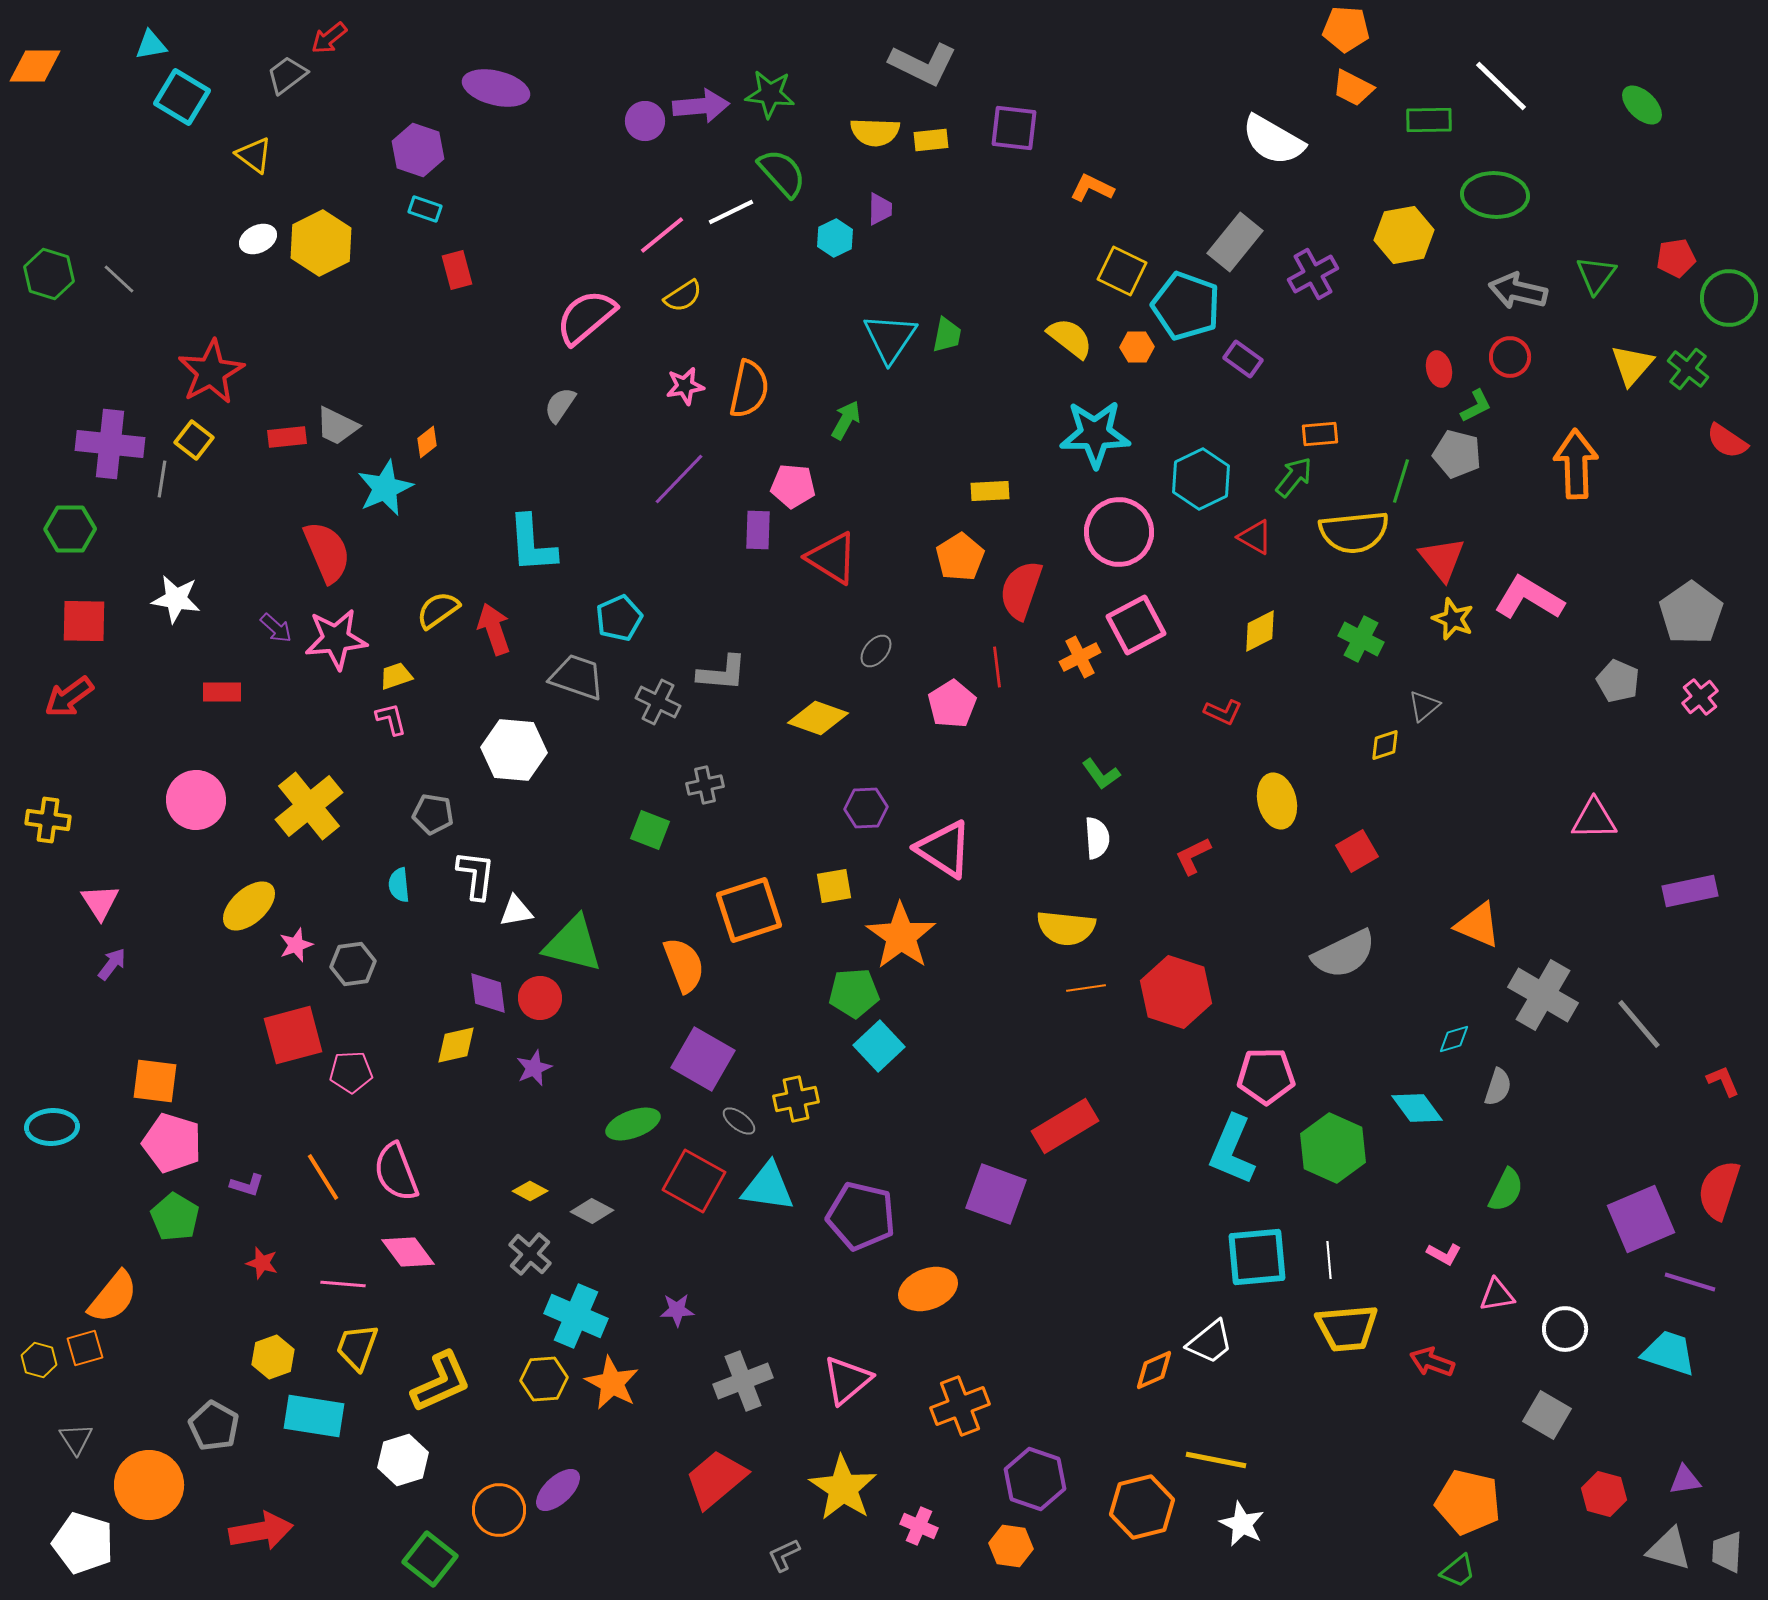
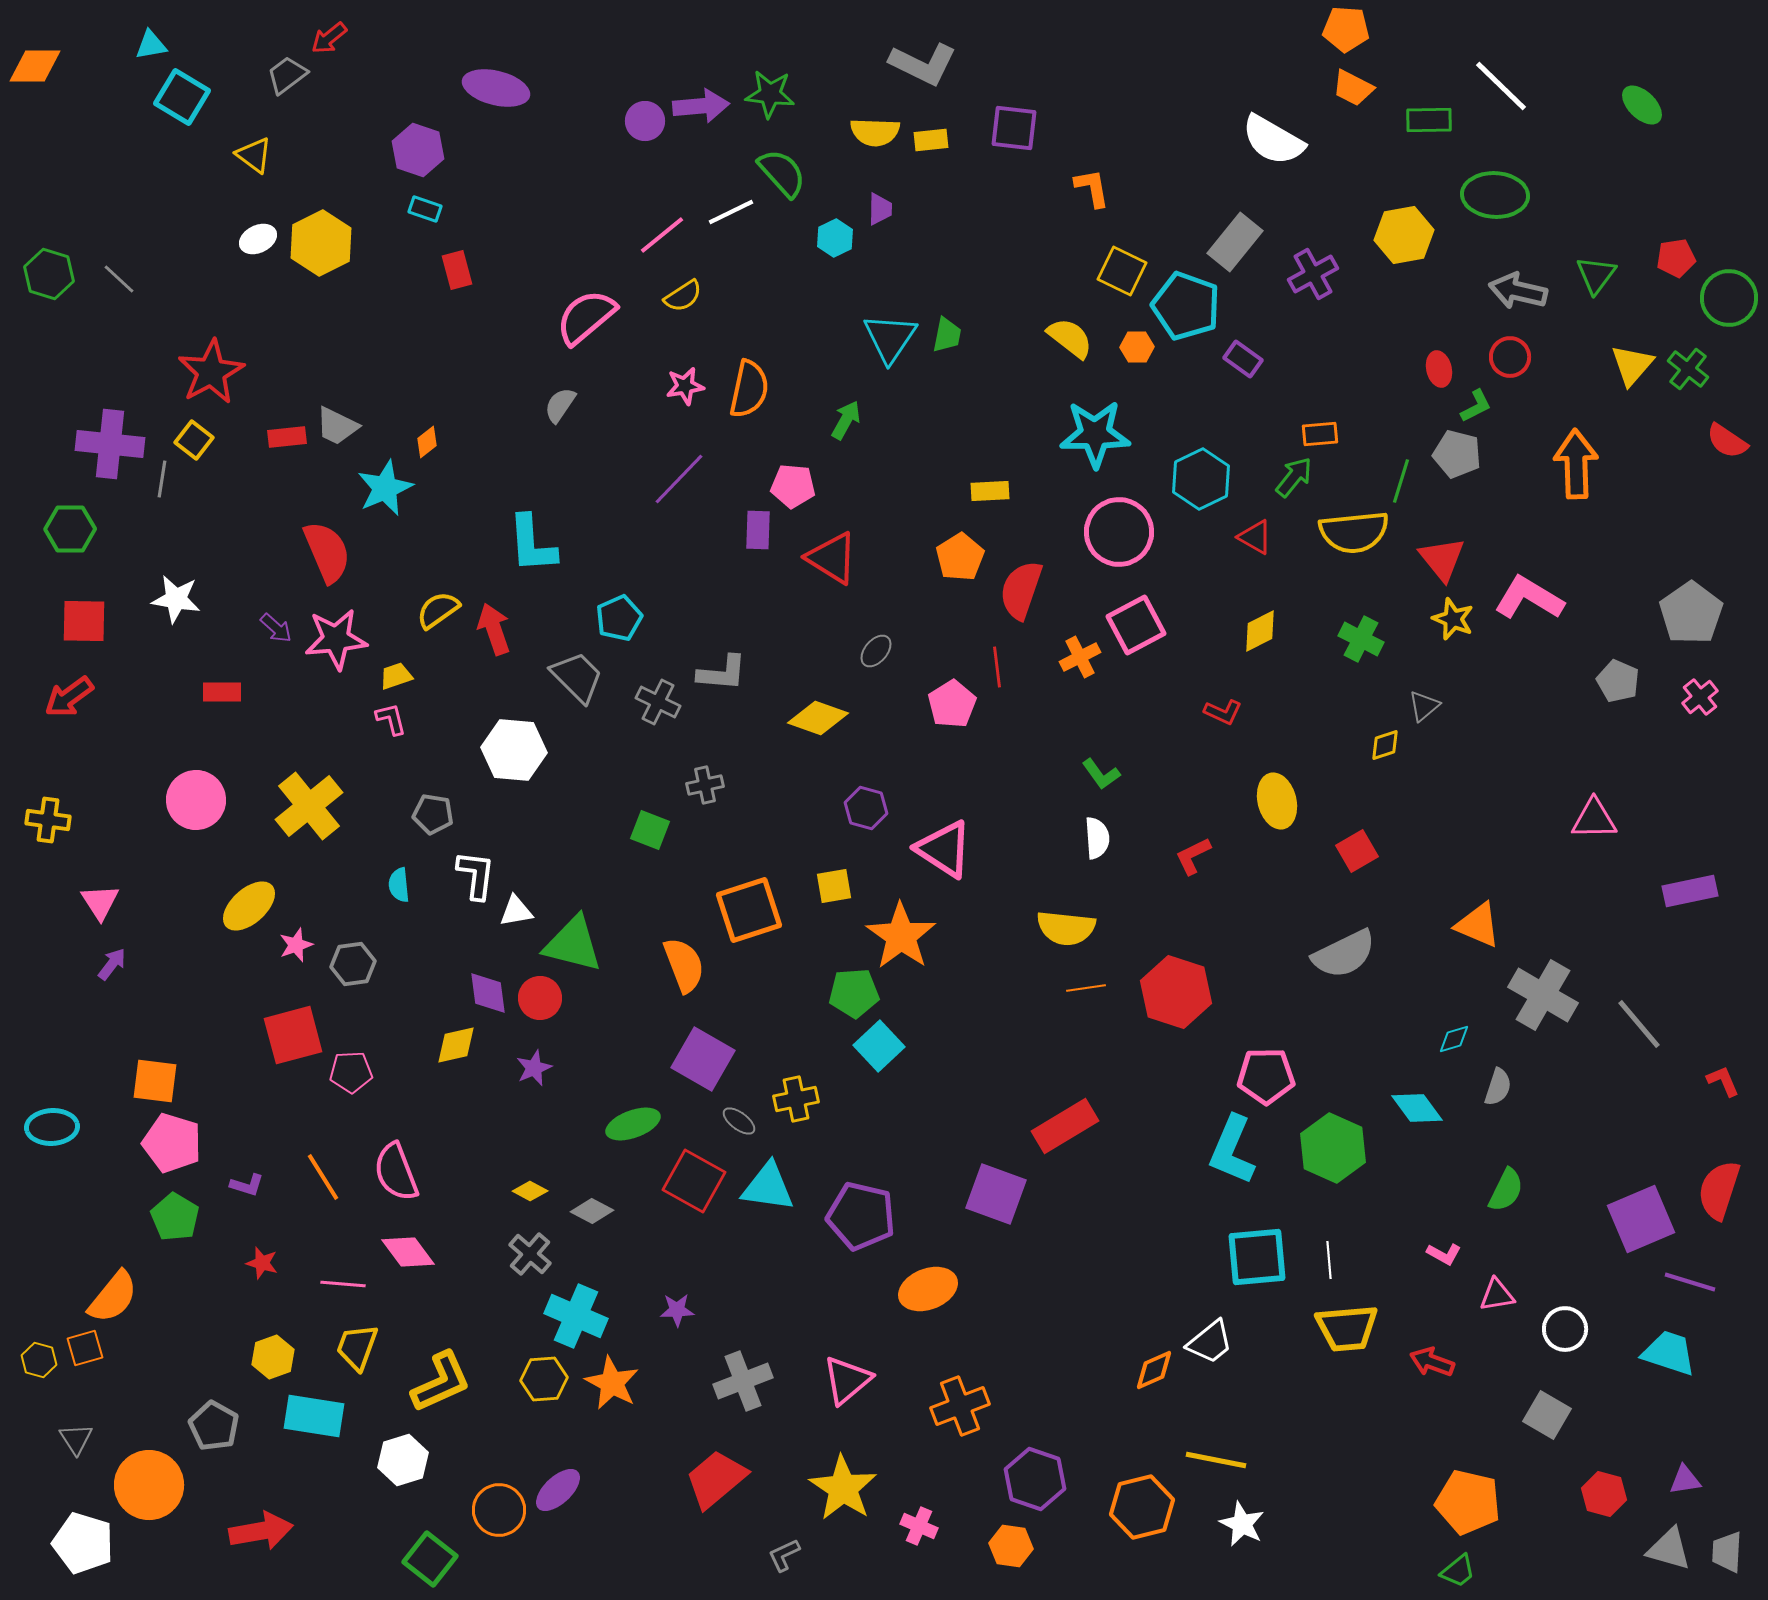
orange L-shape at (1092, 188): rotated 54 degrees clockwise
gray trapezoid at (577, 677): rotated 26 degrees clockwise
purple hexagon at (866, 808): rotated 18 degrees clockwise
